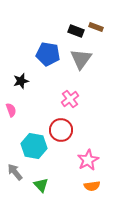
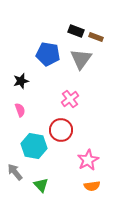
brown rectangle: moved 10 px down
pink semicircle: moved 9 px right
